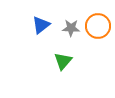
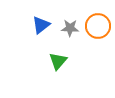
gray star: moved 1 px left
green triangle: moved 5 px left
